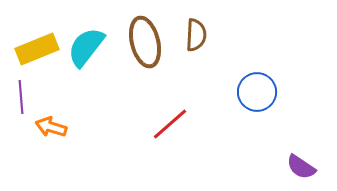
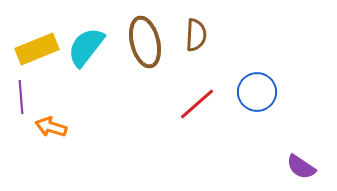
red line: moved 27 px right, 20 px up
